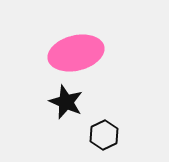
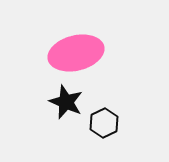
black hexagon: moved 12 px up
